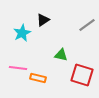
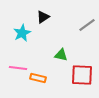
black triangle: moved 3 px up
red square: rotated 15 degrees counterclockwise
